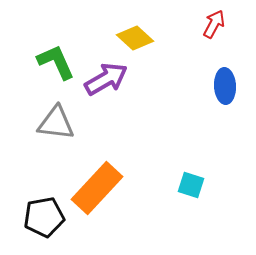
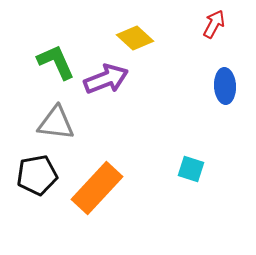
purple arrow: rotated 9 degrees clockwise
cyan square: moved 16 px up
black pentagon: moved 7 px left, 42 px up
